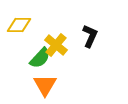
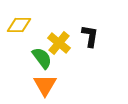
black L-shape: rotated 15 degrees counterclockwise
yellow cross: moved 3 px right, 2 px up
green semicircle: moved 2 px right; rotated 80 degrees counterclockwise
